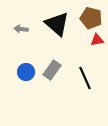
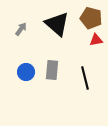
gray arrow: rotated 120 degrees clockwise
red triangle: moved 1 px left
gray rectangle: rotated 30 degrees counterclockwise
black line: rotated 10 degrees clockwise
